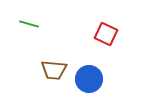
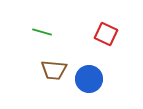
green line: moved 13 px right, 8 px down
